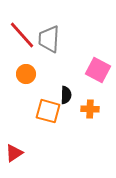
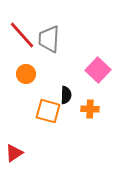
pink square: rotated 15 degrees clockwise
